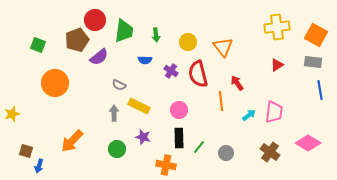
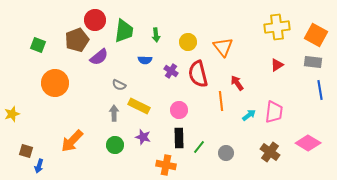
green circle: moved 2 px left, 4 px up
